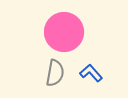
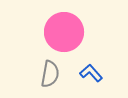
gray semicircle: moved 5 px left, 1 px down
